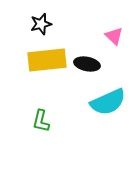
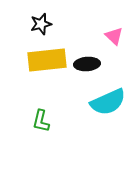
black ellipse: rotated 15 degrees counterclockwise
